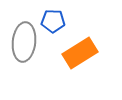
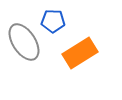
gray ellipse: rotated 39 degrees counterclockwise
